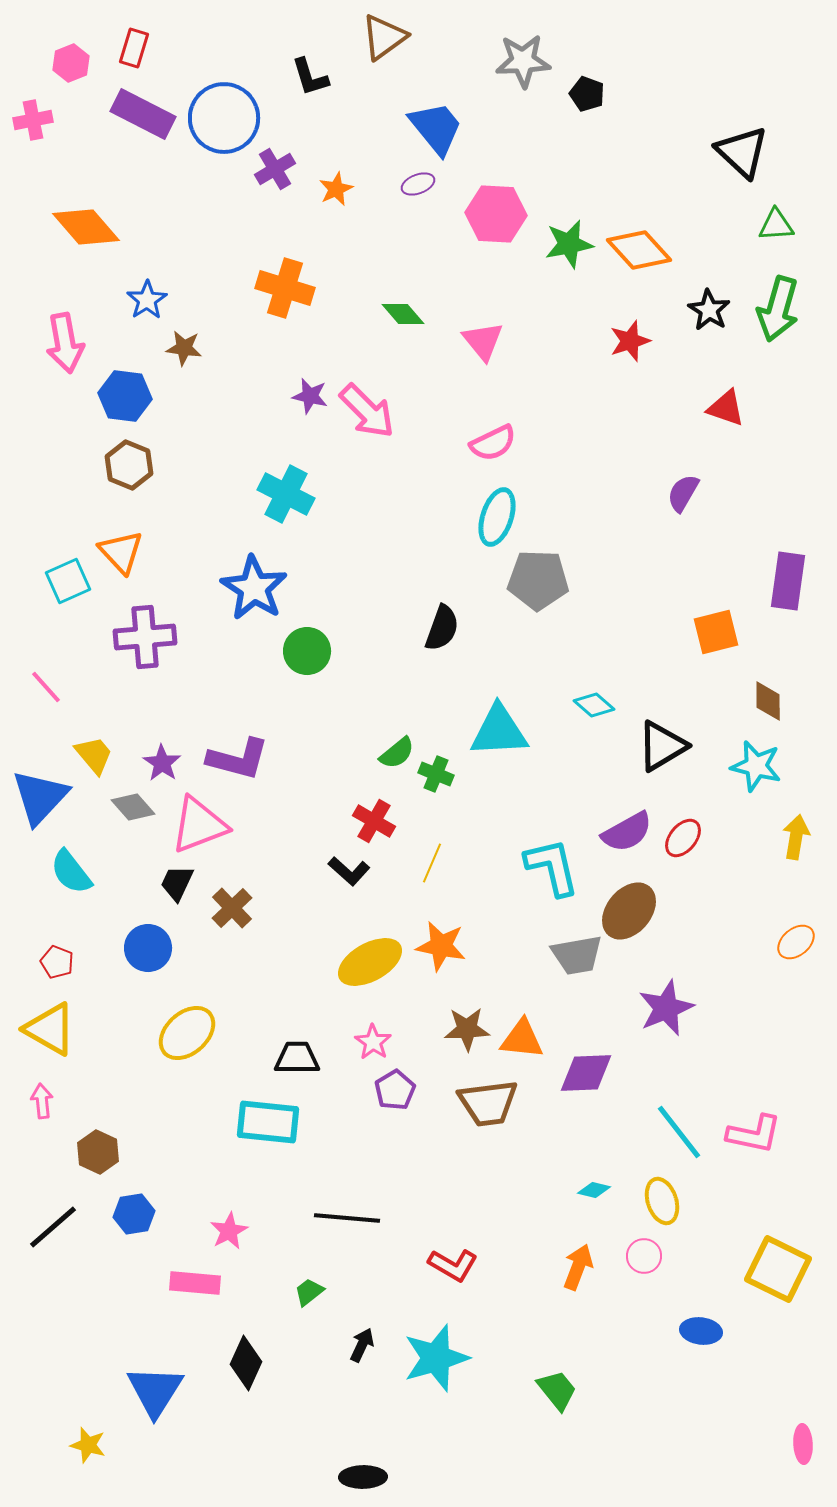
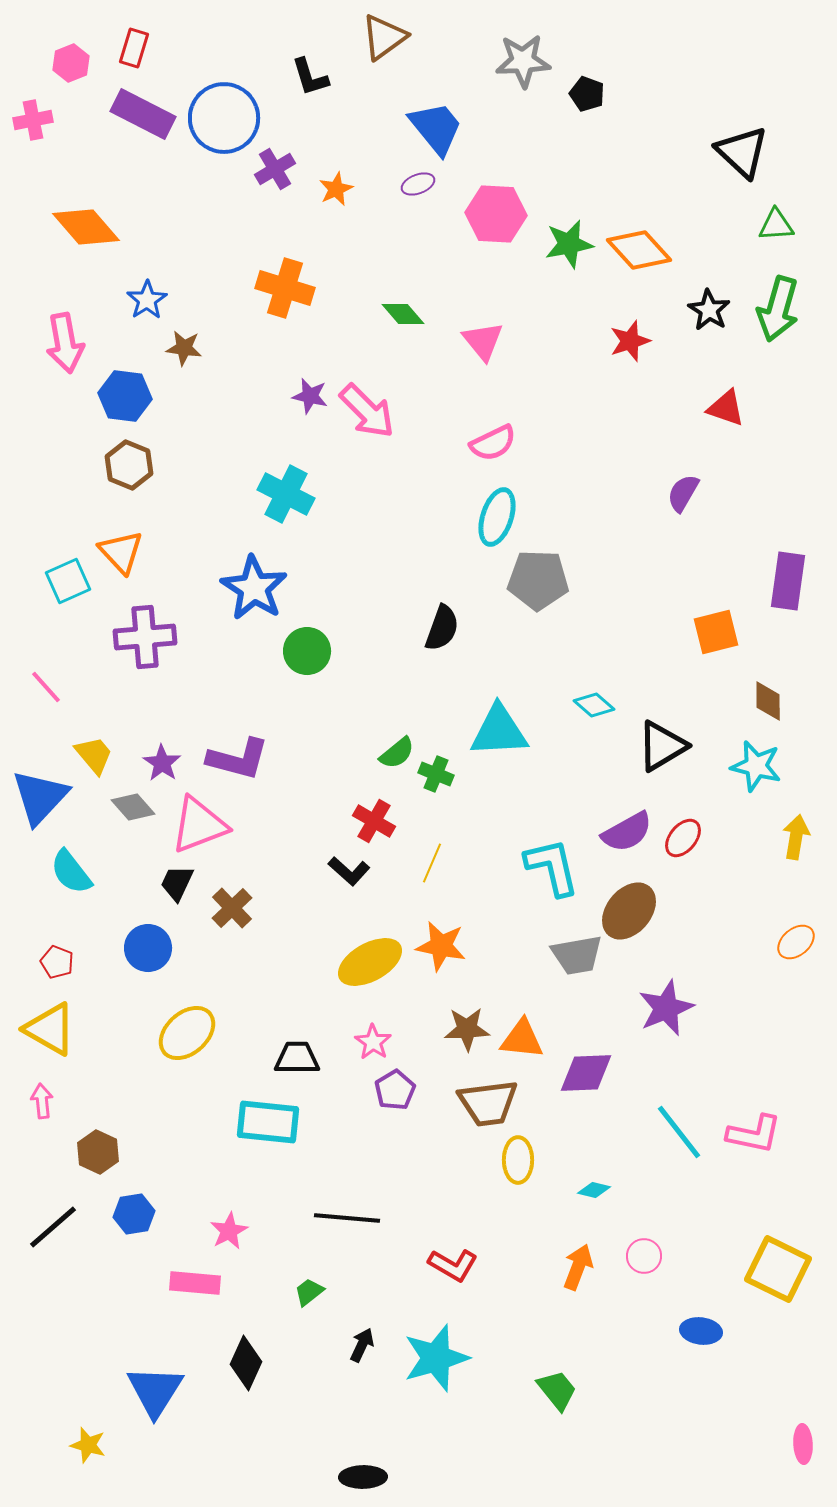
yellow ellipse at (662, 1201): moved 144 px left, 41 px up; rotated 18 degrees clockwise
